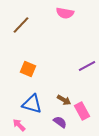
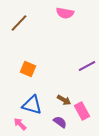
brown line: moved 2 px left, 2 px up
blue triangle: moved 1 px down
pink arrow: moved 1 px right, 1 px up
